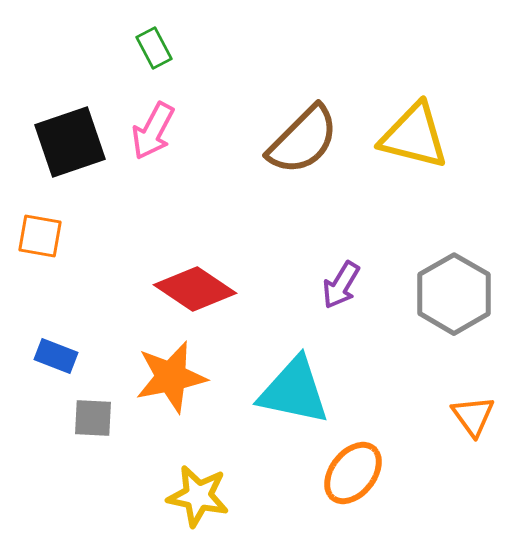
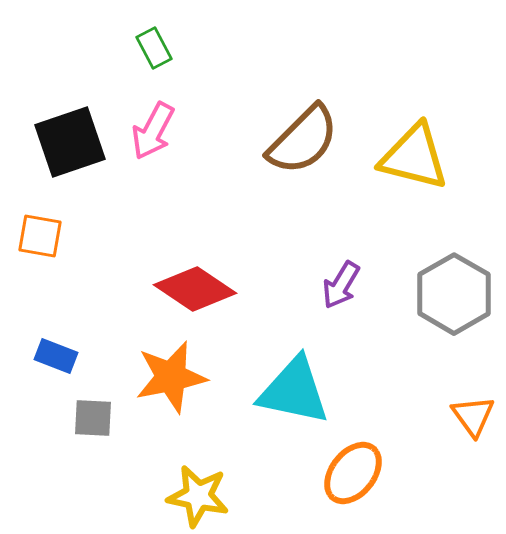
yellow triangle: moved 21 px down
